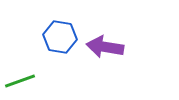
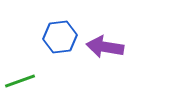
blue hexagon: rotated 16 degrees counterclockwise
